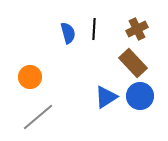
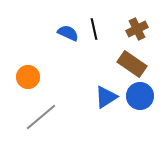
black line: rotated 15 degrees counterclockwise
blue semicircle: rotated 50 degrees counterclockwise
brown rectangle: moved 1 px left, 1 px down; rotated 12 degrees counterclockwise
orange circle: moved 2 px left
gray line: moved 3 px right
